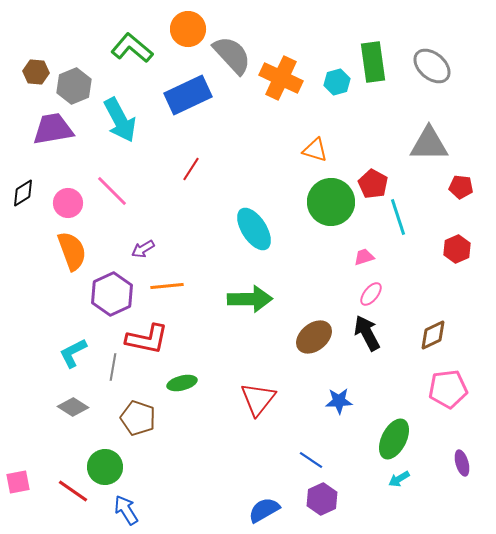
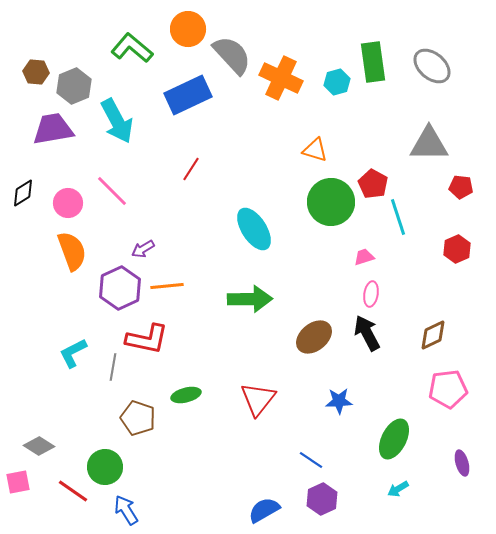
cyan arrow at (120, 120): moved 3 px left, 1 px down
purple hexagon at (112, 294): moved 8 px right, 6 px up
pink ellipse at (371, 294): rotated 30 degrees counterclockwise
green ellipse at (182, 383): moved 4 px right, 12 px down
gray diamond at (73, 407): moved 34 px left, 39 px down
cyan arrow at (399, 479): moved 1 px left, 10 px down
